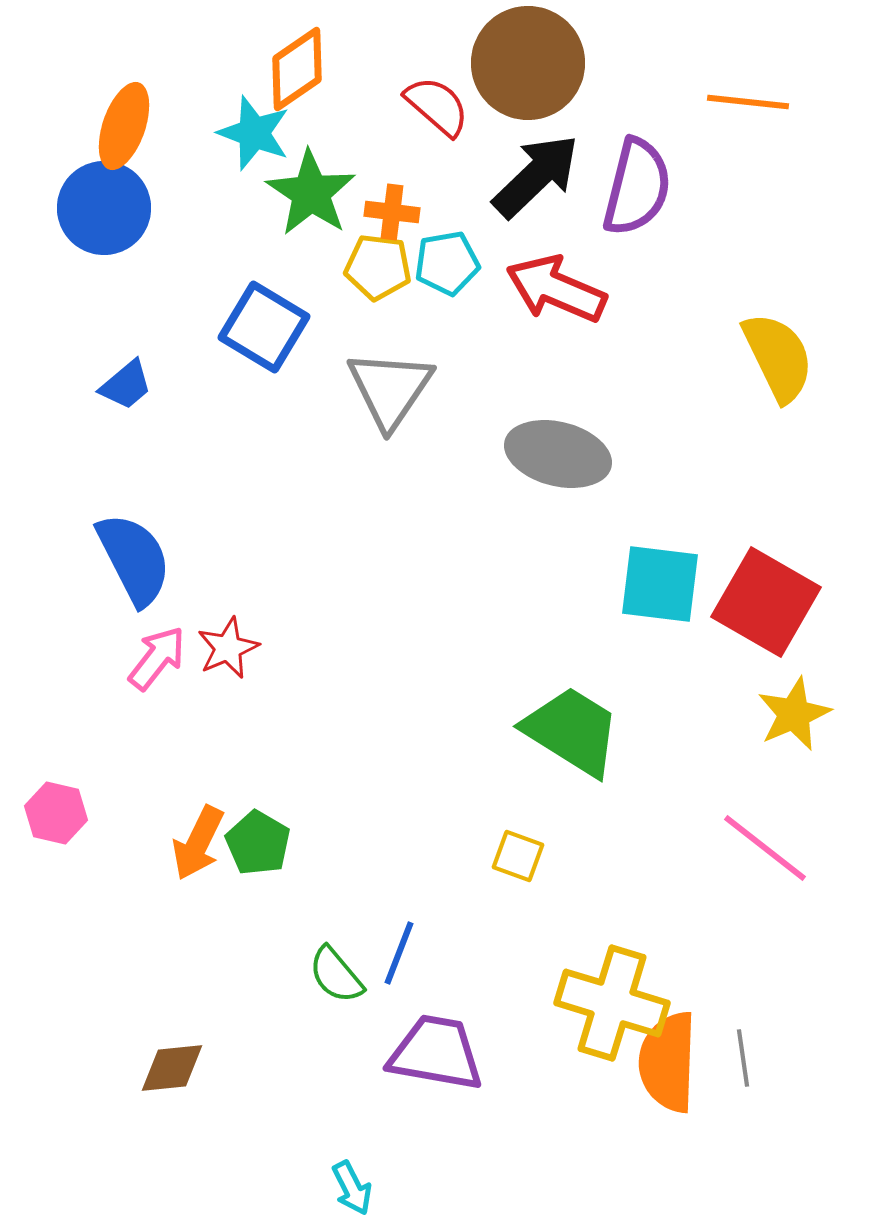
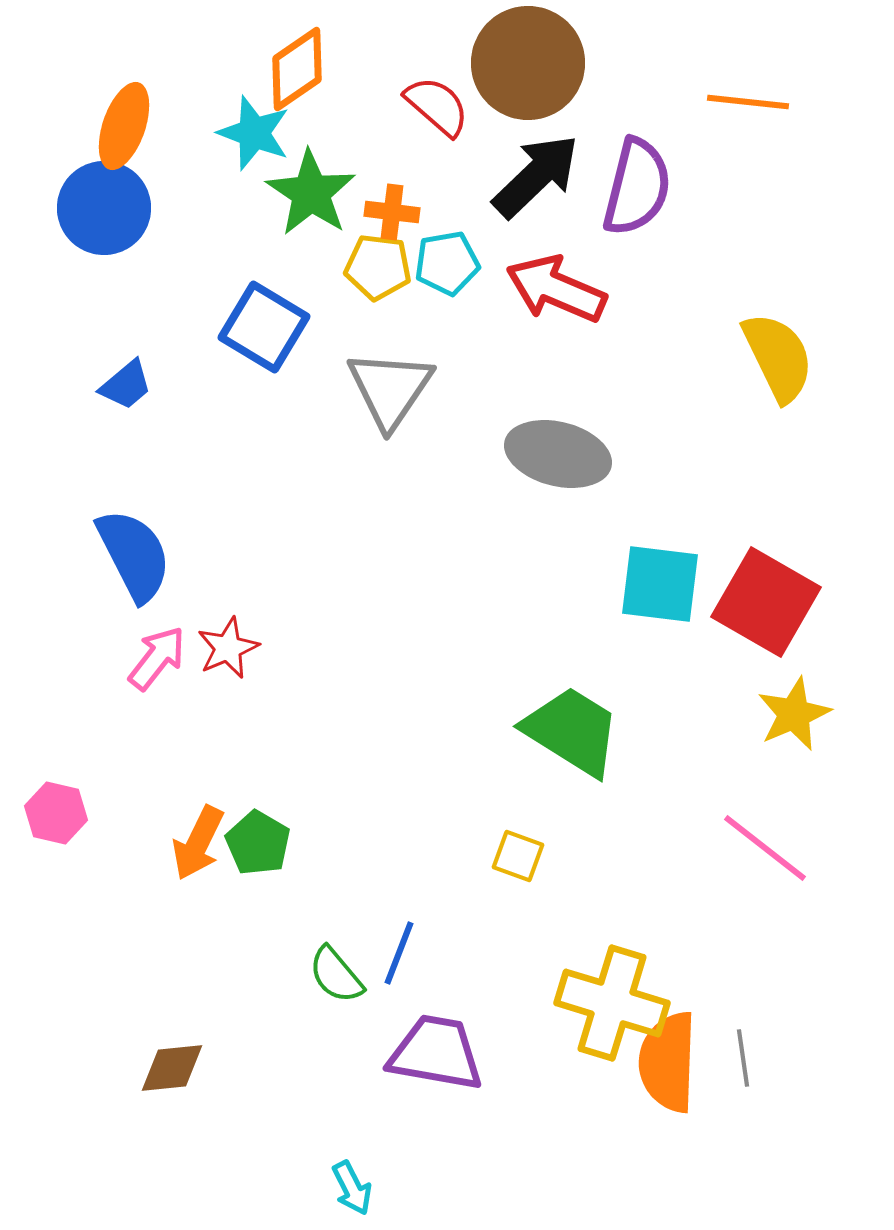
blue semicircle: moved 4 px up
